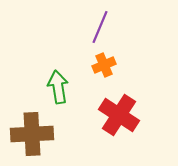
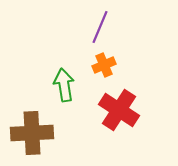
green arrow: moved 6 px right, 2 px up
red cross: moved 5 px up
brown cross: moved 1 px up
